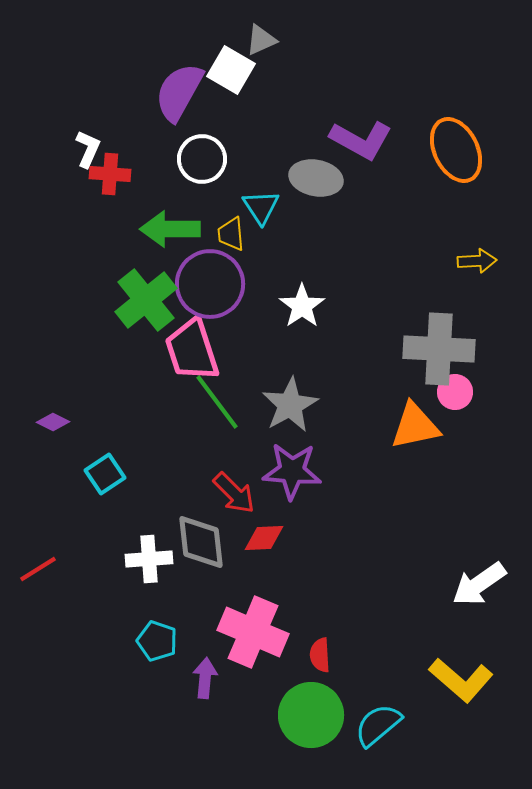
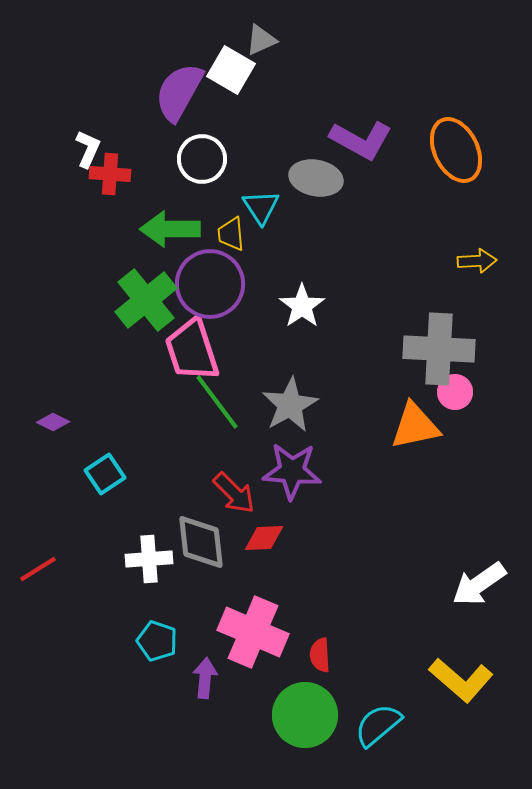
green circle: moved 6 px left
